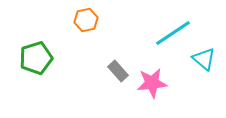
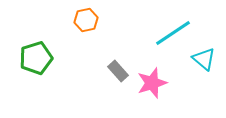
pink star: rotated 12 degrees counterclockwise
